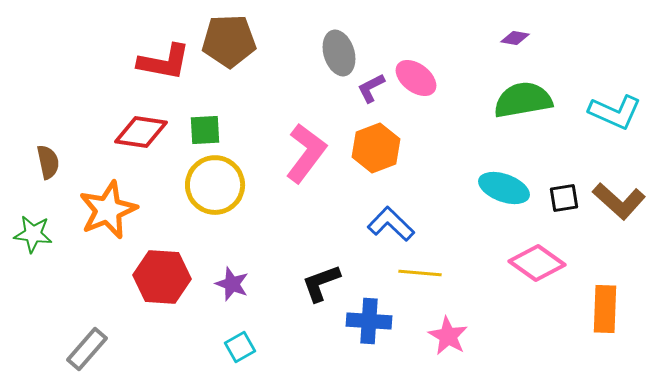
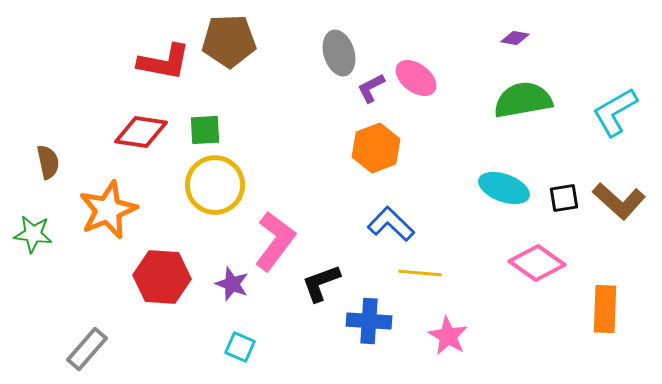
cyan L-shape: rotated 126 degrees clockwise
pink L-shape: moved 31 px left, 88 px down
cyan square: rotated 36 degrees counterclockwise
